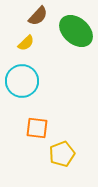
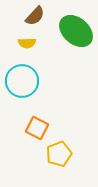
brown semicircle: moved 3 px left
yellow semicircle: moved 1 px right; rotated 42 degrees clockwise
orange square: rotated 20 degrees clockwise
yellow pentagon: moved 3 px left
